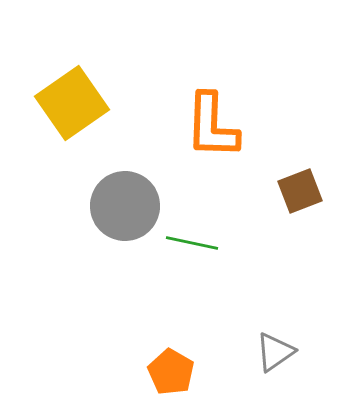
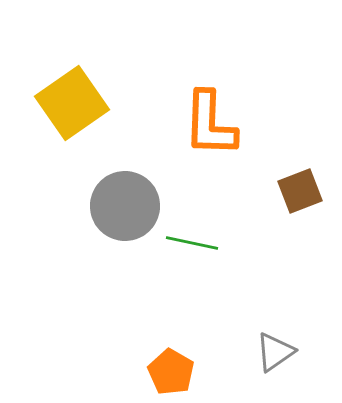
orange L-shape: moved 2 px left, 2 px up
